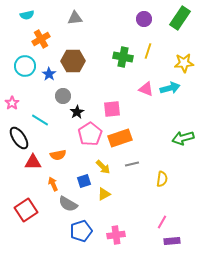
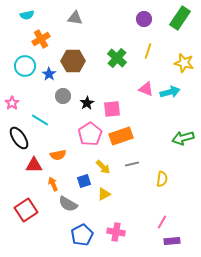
gray triangle: rotated 14 degrees clockwise
green cross: moved 6 px left, 1 px down; rotated 30 degrees clockwise
yellow star: rotated 18 degrees clockwise
cyan arrow: moved 4 px down
black star: moved 10 px right, 9 px up
orange rectangle: moved 1 px right, 2 px up
red triangle: moved 1 px right, 3 px down
blue pentagon: moved 1 px right, 4 px down; rotated 10 degrees counterclockwise
pink cross: moved 3 px up; rotated 18 degrees clockwise
